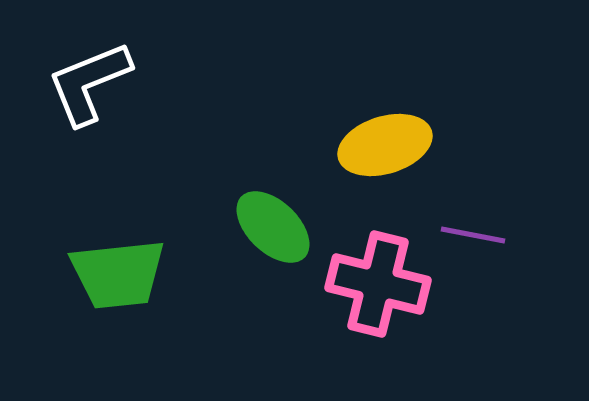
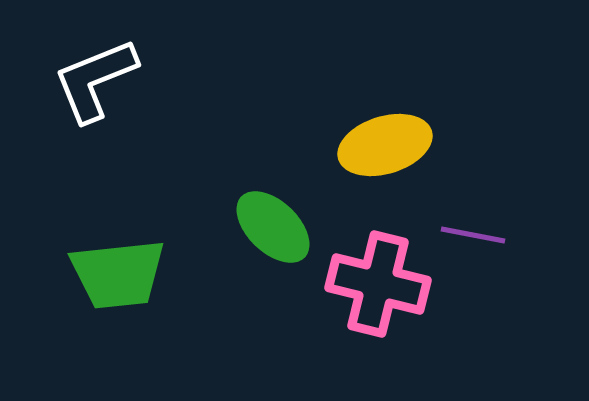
white L-shape: moved 6 px right, 3 px up
